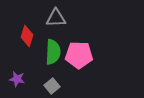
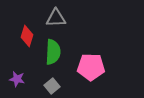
pink pentagon: moved 12 px right, 12 px down
